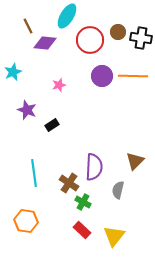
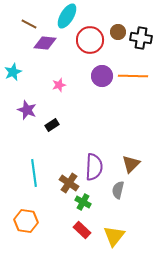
brown line: moved 1 px right, 2 px up; rotated 35 degrees counterclockwise
brown triangle: moved 4 px left, 3 px down
